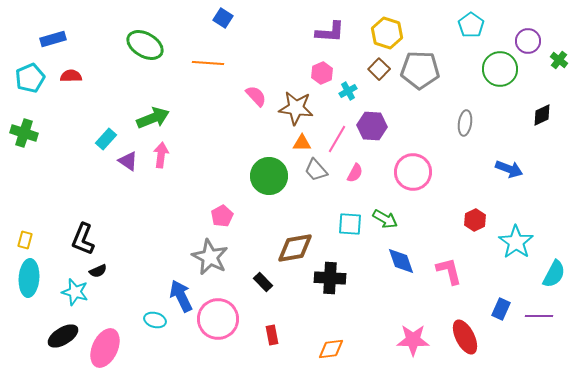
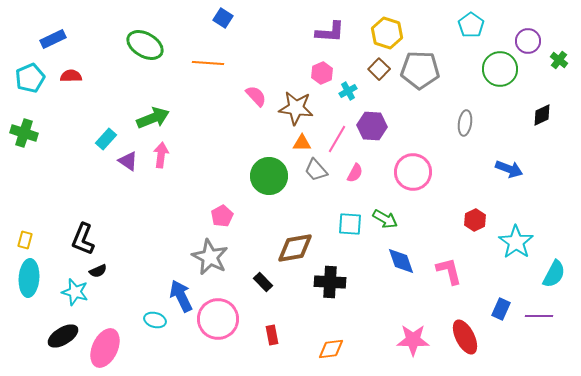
blue rectangle at (53, 39): rotated 10 degrees counterclockwise
black cross at (330, 278): moved 4 px down
